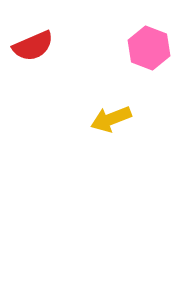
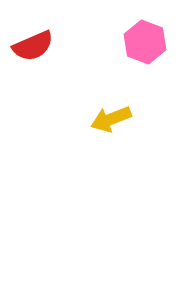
pink hexagon: moved 4 px left, 6 px up
